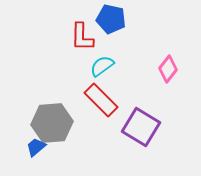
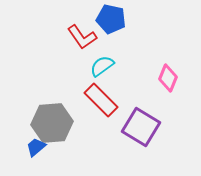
red L-shape: rotated 36 degrees counterclockwise
pink diamond: moved 9 px down; rotated 16 degrees counterclockwise
